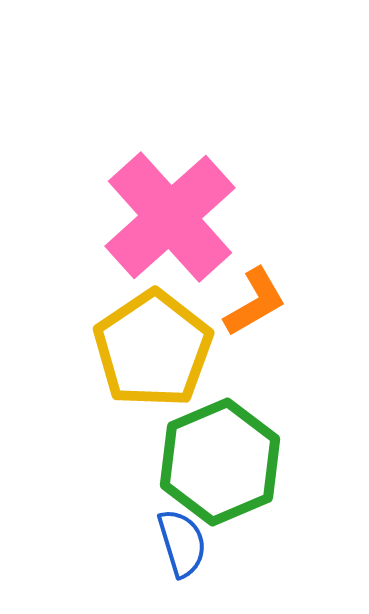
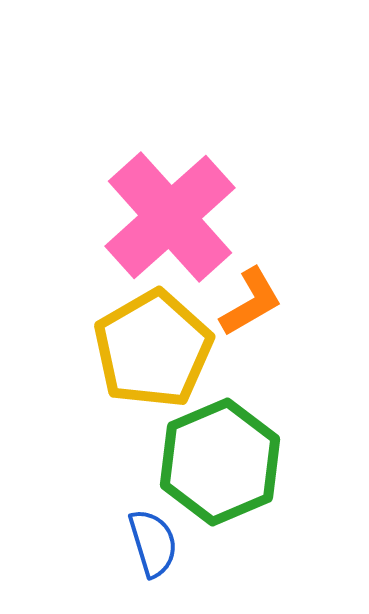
orange L-shape: moved 4 px left
yellow pentagon: rotated 4 degrees clockwise
blue semicircle: moved 29 px left
